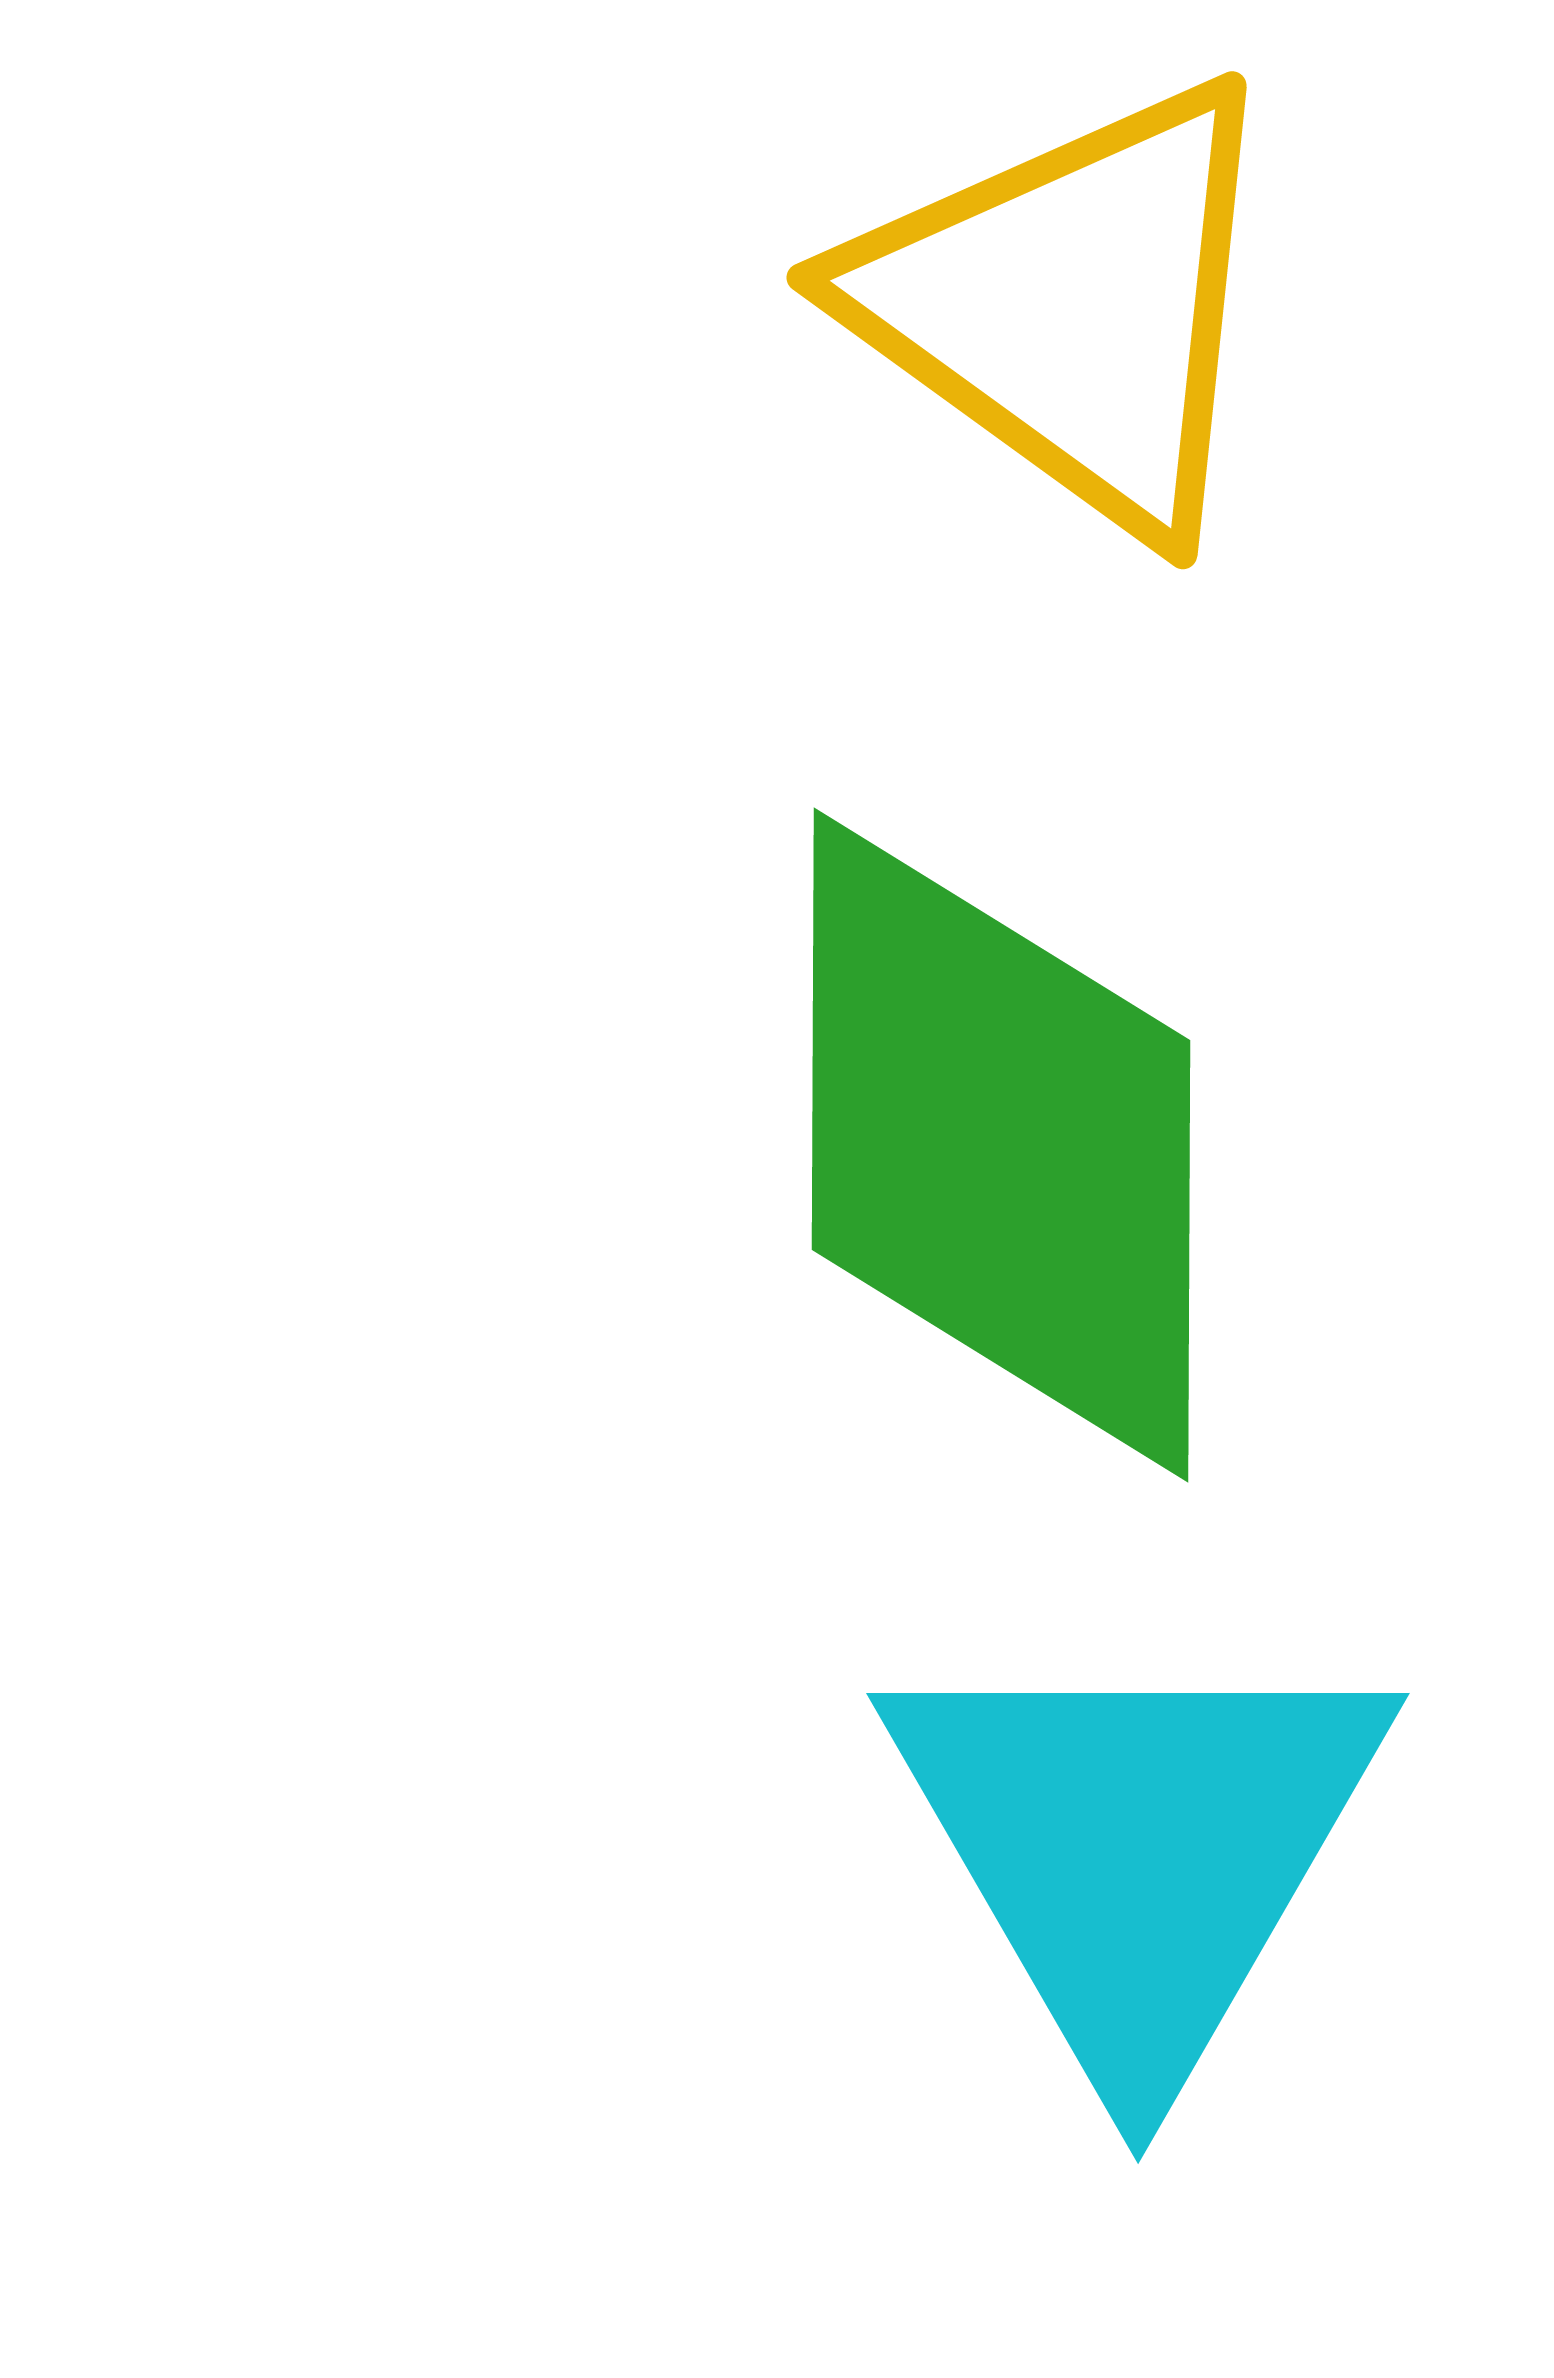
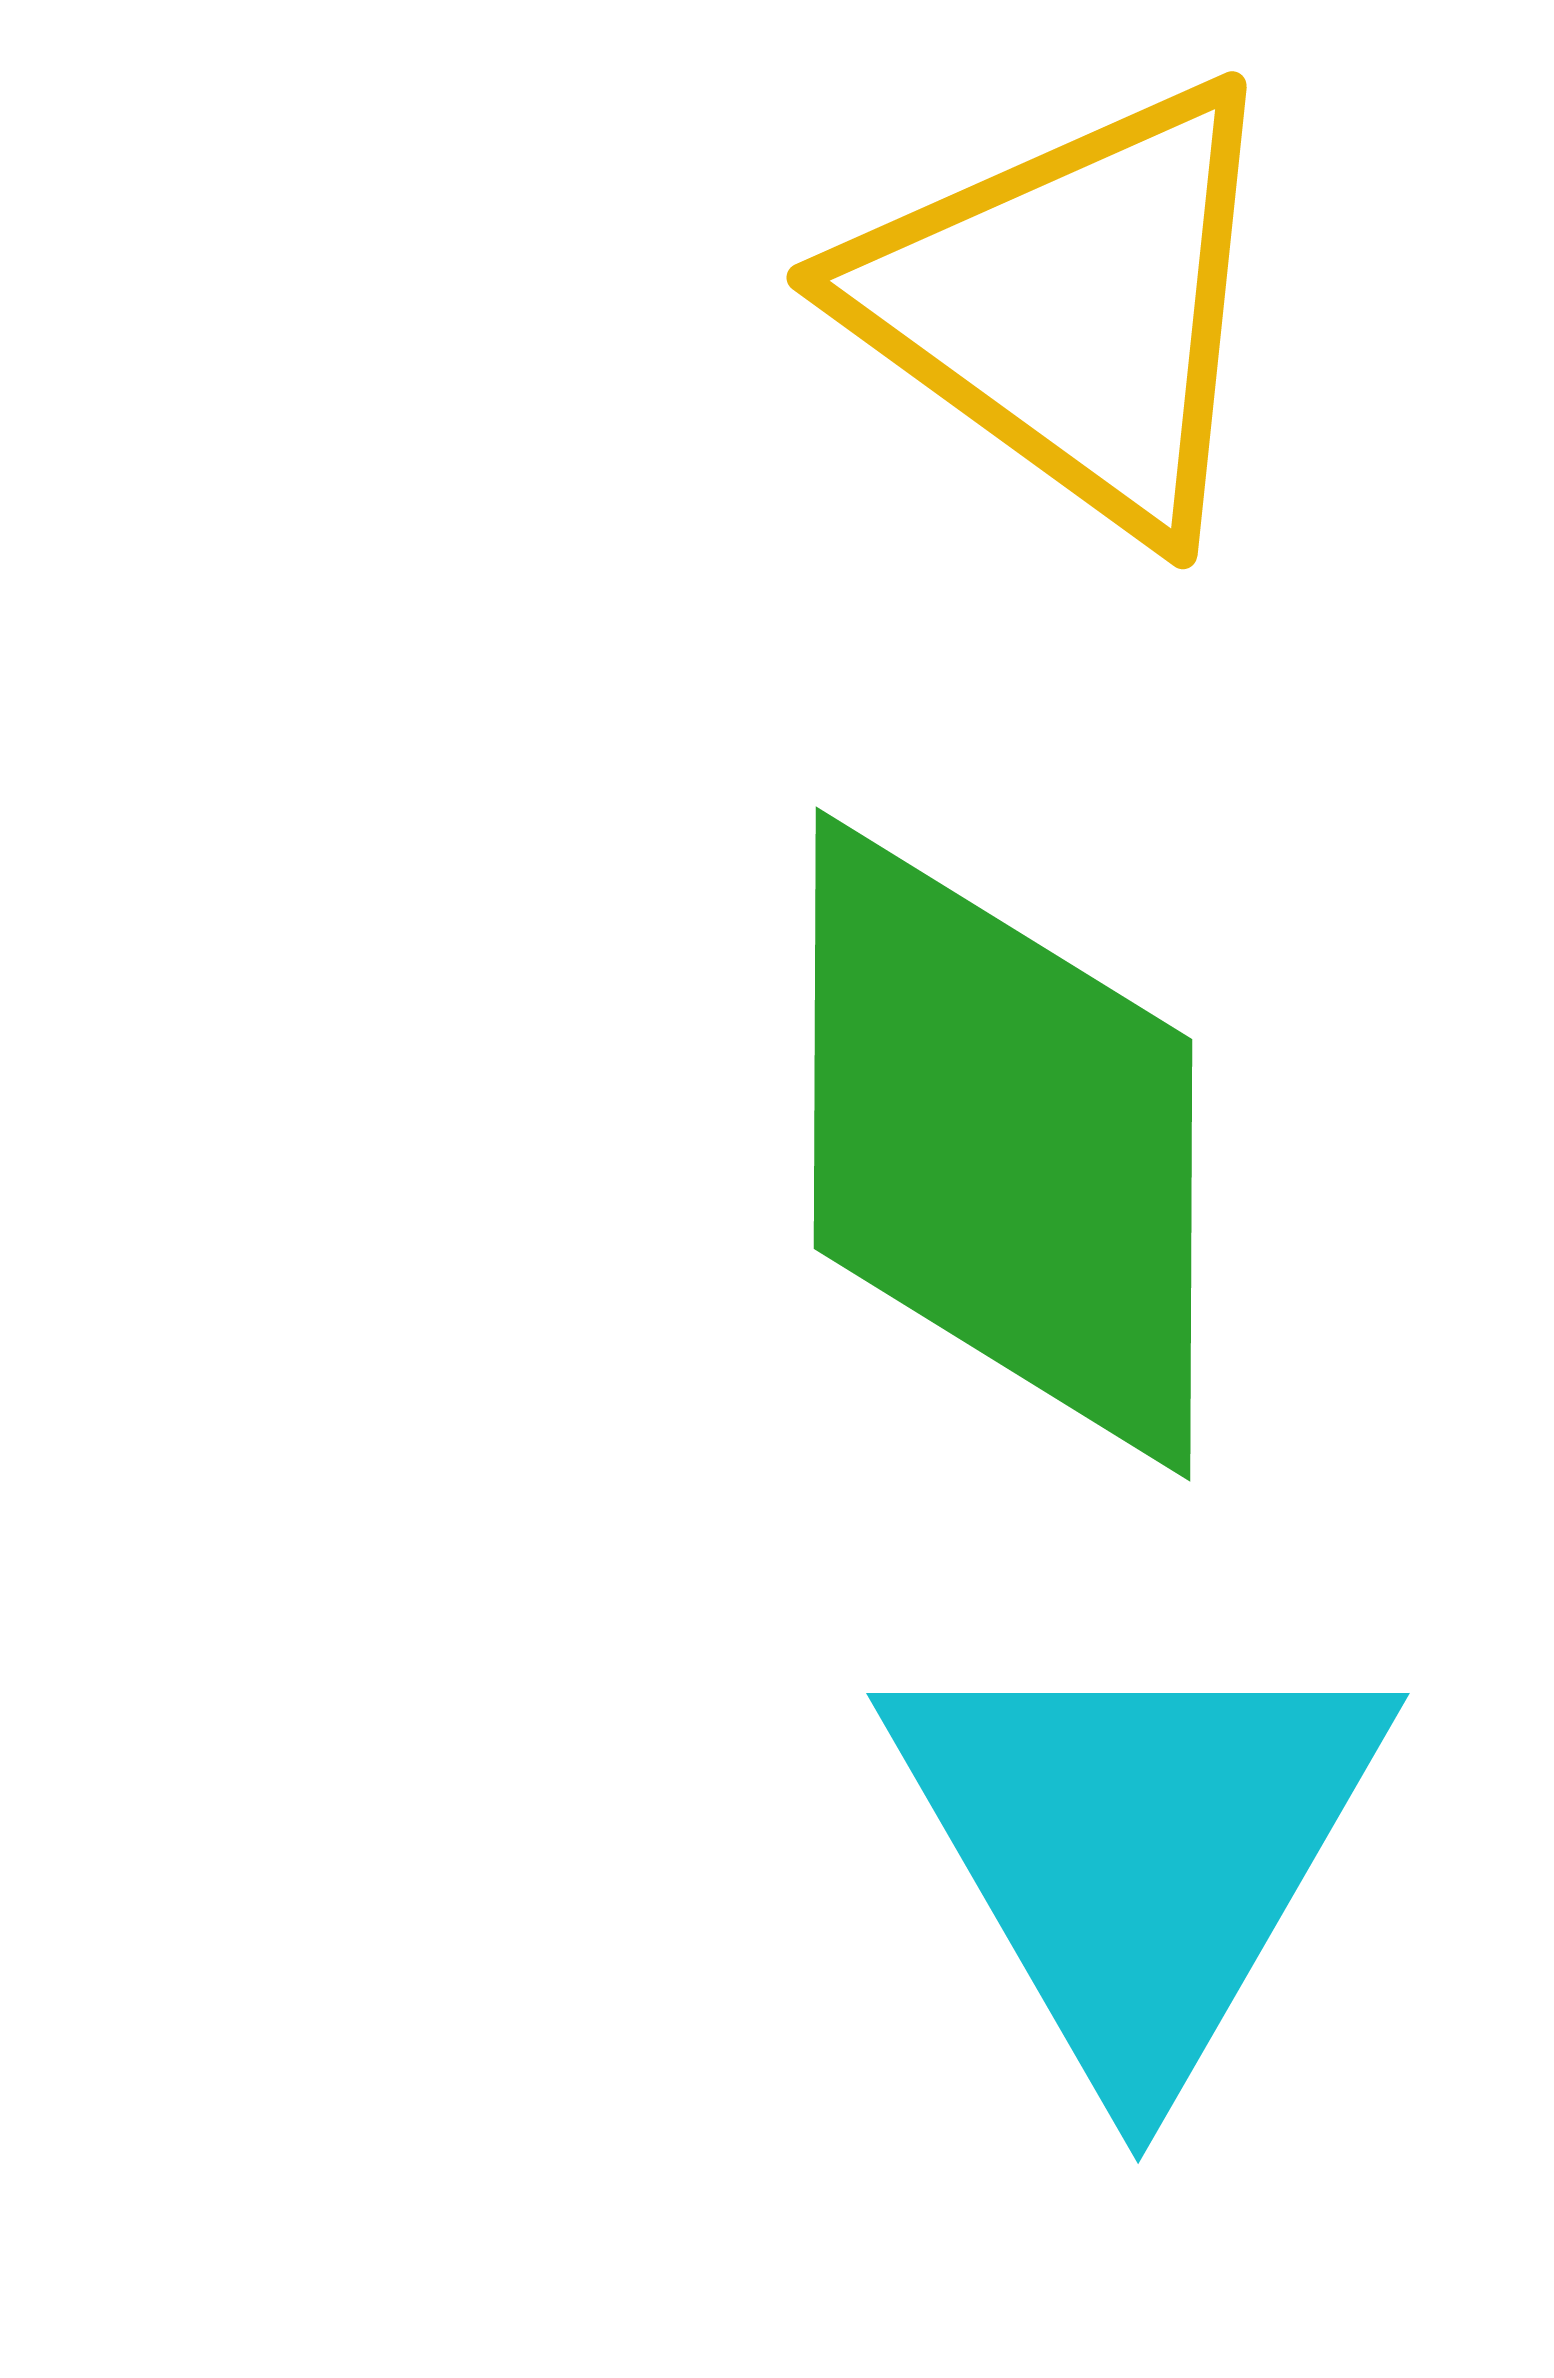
green diamond: moved 2 px right, 1 px up
